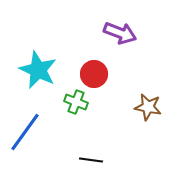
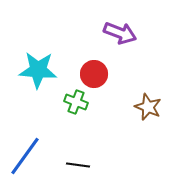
cyan star: rotated 21 degrees counterclockwise
brown star: rotated 12 degrees clockwise
blue line: moved 24 px down
black line: moved 13 px left, 5 px down
